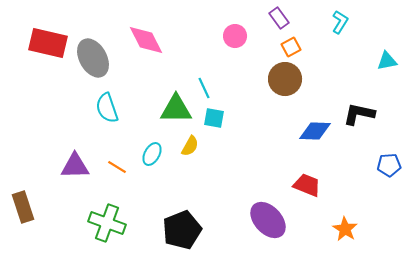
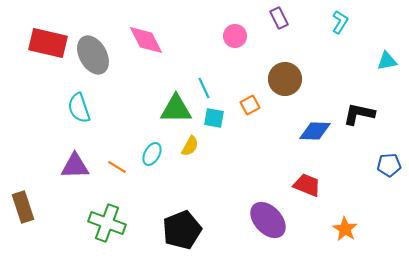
purple rectangle: rotated 10 degrees clockwise
orange square: moved 41 px left, 58 px down
gray ellipse: moved 3 px up
cyan semicircle: moved 28 px left
